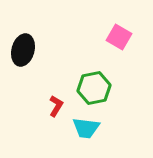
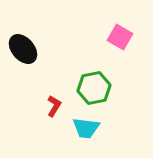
pink square: moved 1 px right
black ellipse: moved 1 px up; rotated 56 degrees counterclockwise
red L-shape: moved 2 px left
